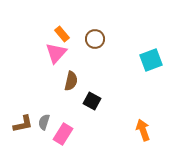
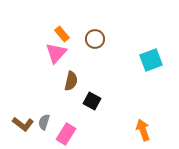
brown L-shape: rotated 50 degrees clockwise
pink rectangle: moved 3 px right
